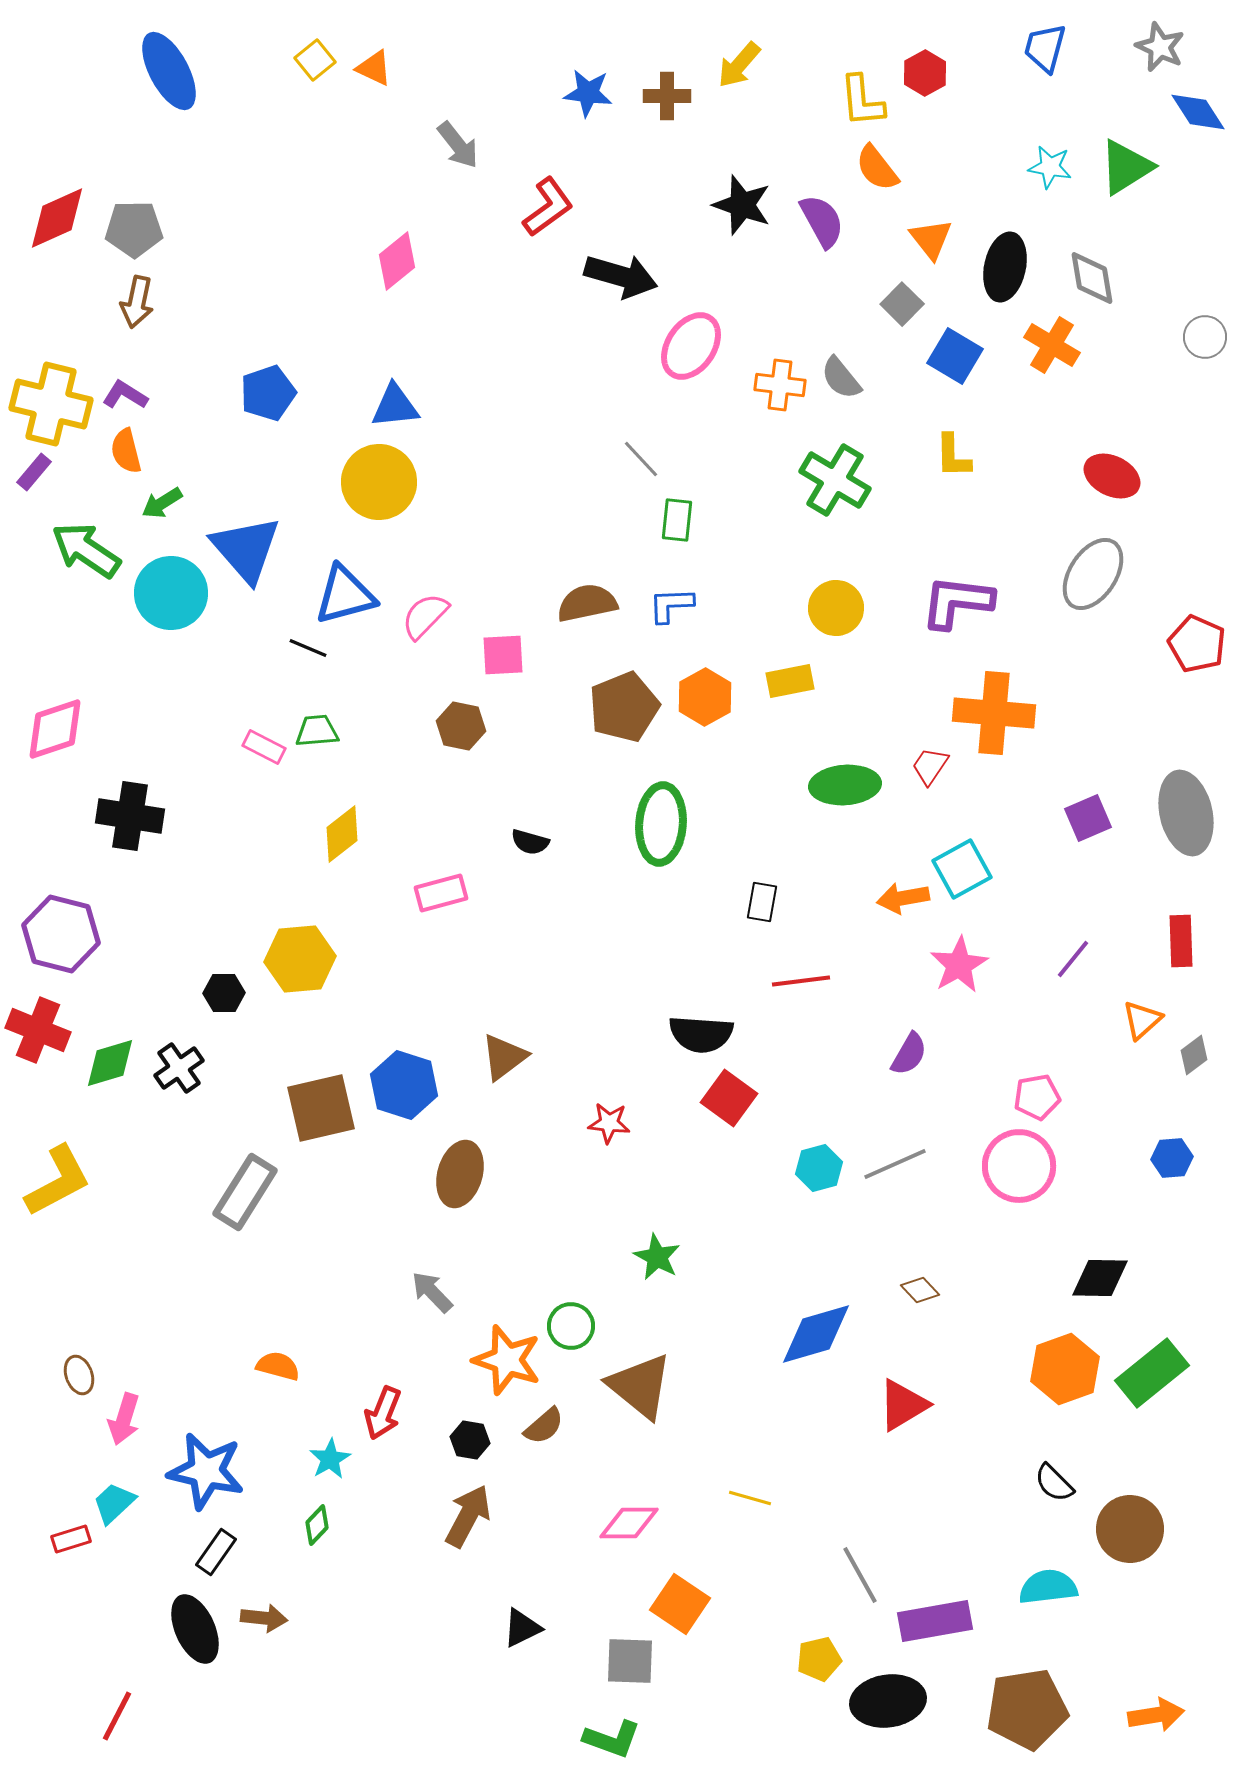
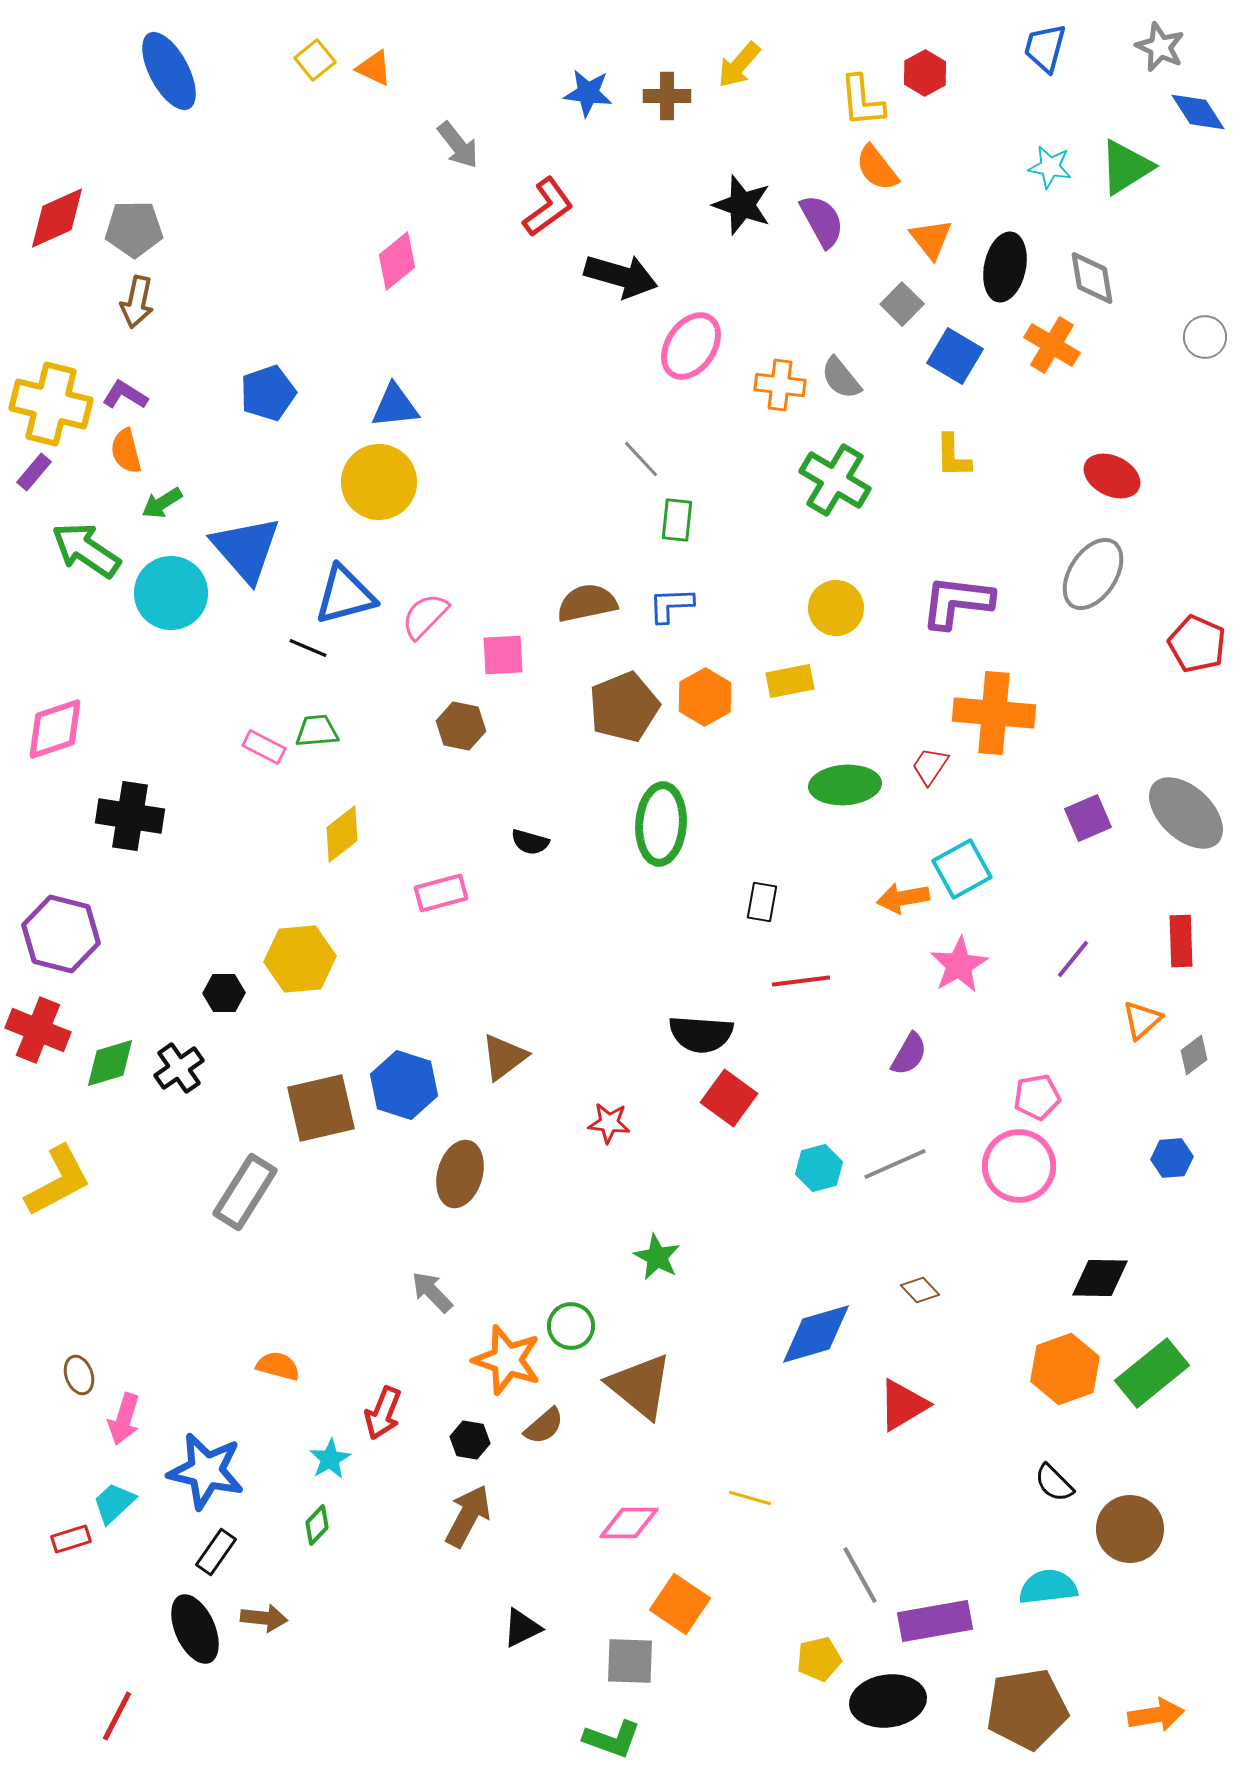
gray ellipse at (1186, 813): rotated 34 degrees counterclockwise
